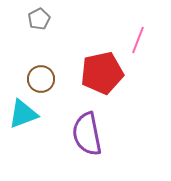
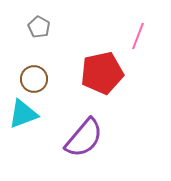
gray pentagon: moved 8 px down; rotated 15 degrees counterclockwise
pink line: moved 4 px up
brown circle: moved 7 px left
purple semicircle: moved 3 px left, 4 px down; rotated 129 degrees counterclockwise
